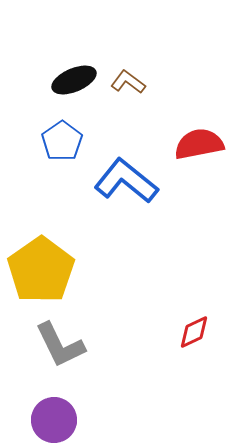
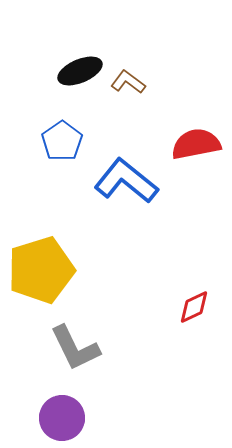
black ellipse: moved 6 px right, 9 px up
red semicircle: moved 3 px left
yellow pentagon: rotated 18 degrees clockwise
red diamond: moved 25 px up
gray L-shape: moved 15 px right, 3 px down
purple circle: moved 8 px right, 2 px up
